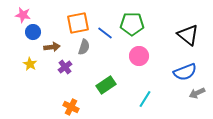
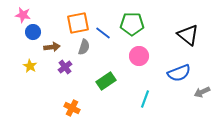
blue line: moved 2 px left
yellow star: moved 2 px down
blue semicircle: moved 6 px left, 1 px down
green rectangle: moved 4 px up
gray arrow: moved 5 px right, 1 px up
cyan line: rotated 12 degrees counterclockwise
orange cross: moved 1 px right, 1 px down
